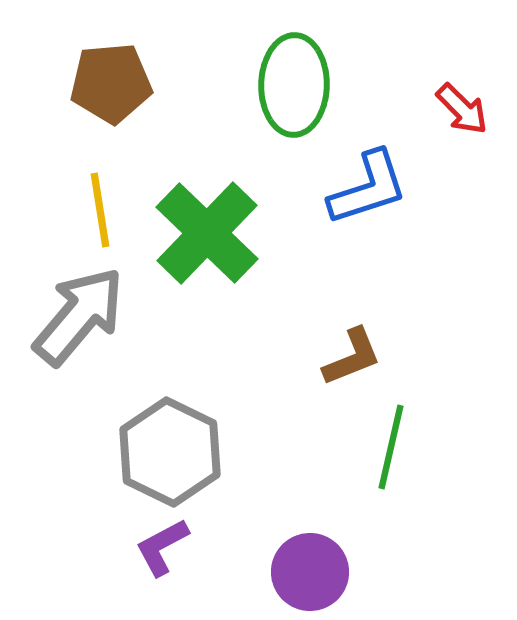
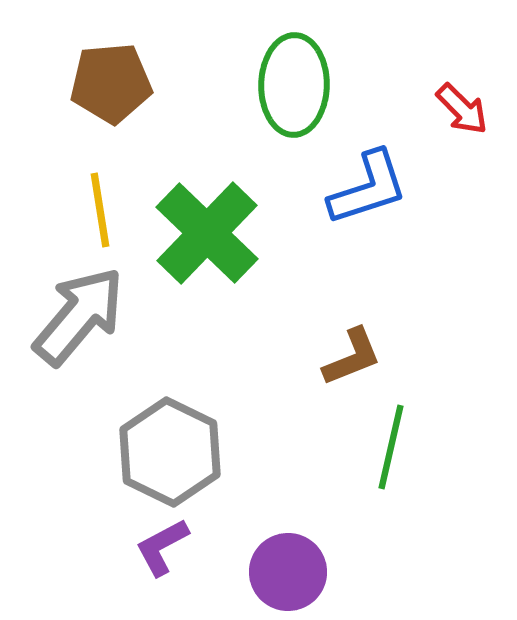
purple circle: moved 22 px left
